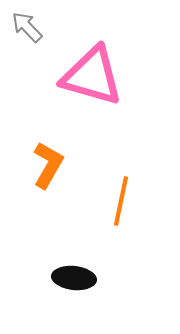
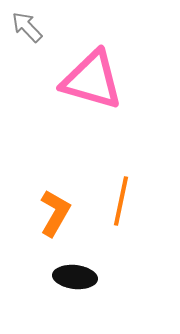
pink triangle: moved 4 px down
orange L-shape: moved 7 px right, 48 px down
black ellipse: moved 1 px right, 1 px up
